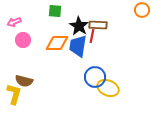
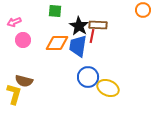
orange circle: moved 1 px right
blue circle: moved 7 px left
